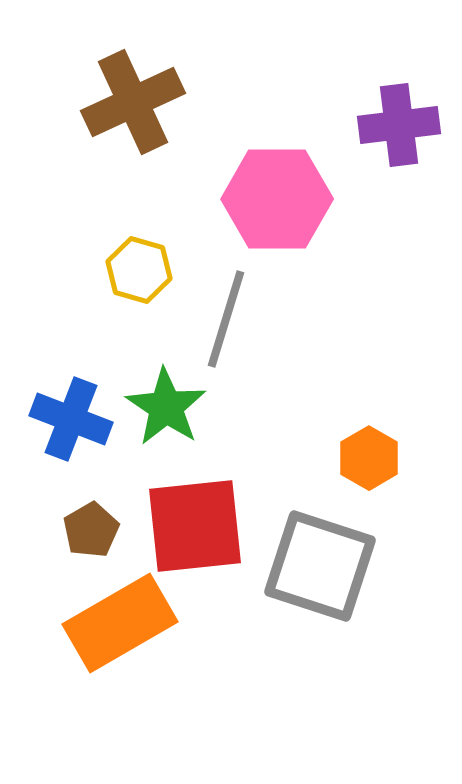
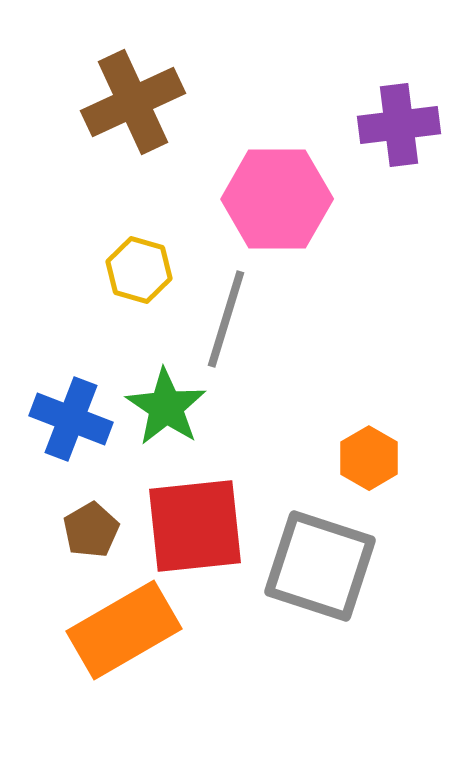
orange rectangle: moved 4 px right, 7 px down
